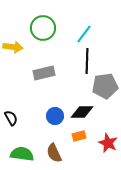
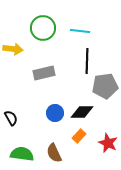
cyan line: moved 4 px left, 3 px up; rotated 60 degrees clockwise
yellow arrow: moved 2 px down
blue circle: moved 3 px up
orange rectangle: rotated 32 degrees counterclockwise
